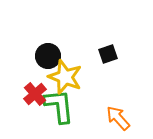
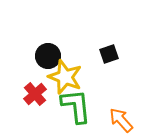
black square: moved 1 px right
green L-shape: moved 17 px right
orange arrow: moved 3 px right, 2 px down
